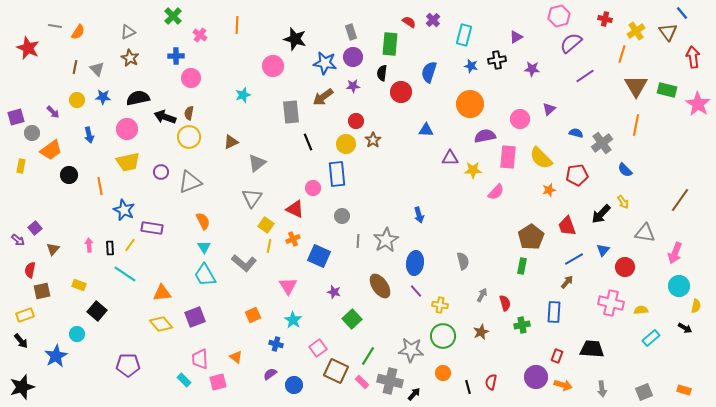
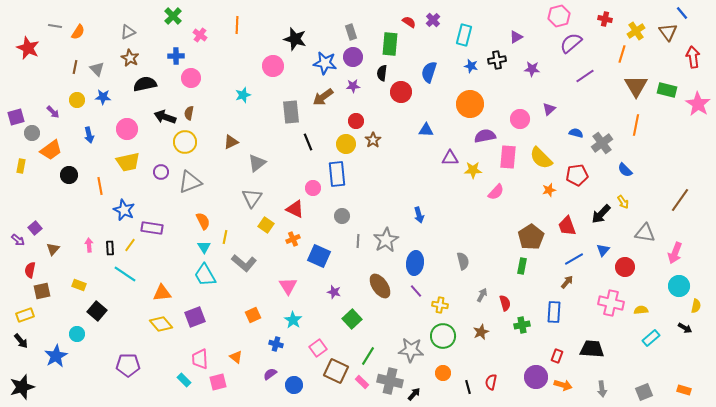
black semicircle at (138, 98): moved 7 px right, 14 px up
yellow circle at (189, 137): moved 4 px left, 5 px down
yellow line at (269, 246): moved 44 px left, 9 px up
